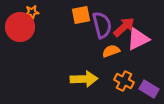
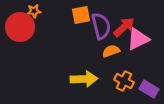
orange star: moved 2 px right, 1 px up
purple semicircle: moved 1 px left, 1 px down
